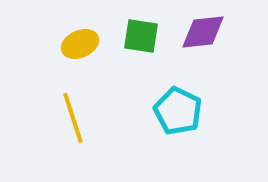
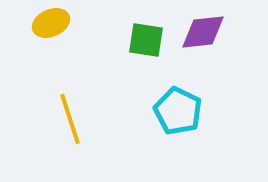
green square: moved 5 px right, 4 px down
yellow ellipse: moved 29 px left, 21 px up
yellow line: moved 3 px left, 1 px down
